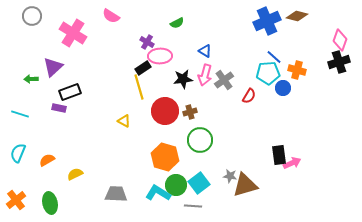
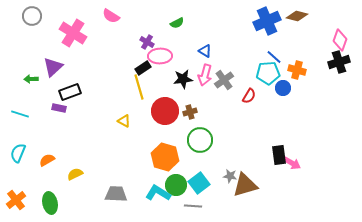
pink arrow at (292, 163): rotated 54 degrees clockwise
